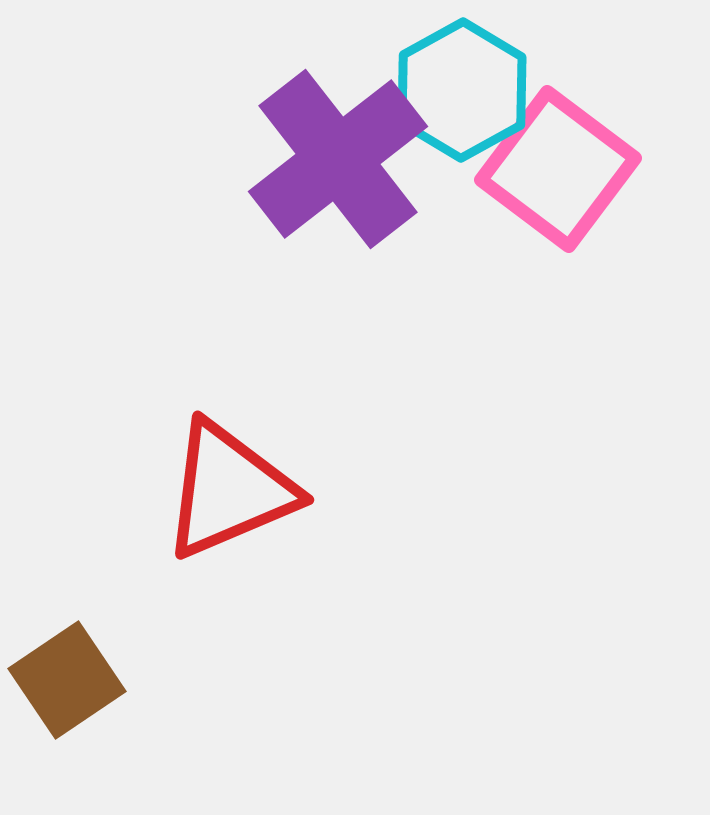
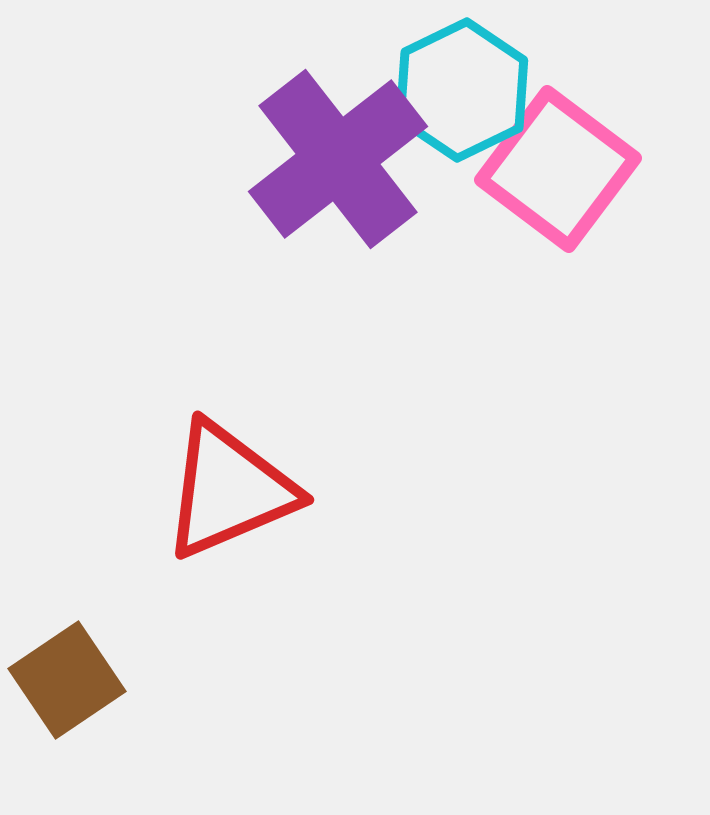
cyan hexagon: rotated 3 degrees clockwise
